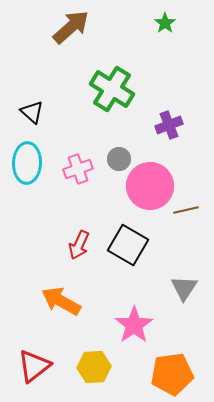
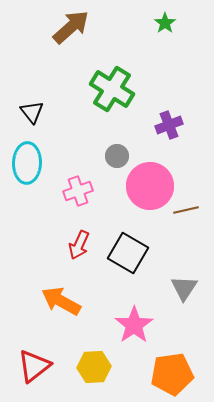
black triangle: rotated 10 degrees clockwise
gray circle: moved 2 px left, 3 px up
pink cross: moved 22 px down
black square: moved 8 px down
